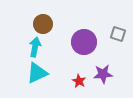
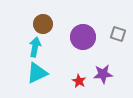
purple circle: moved 1 px left, 5 px up
